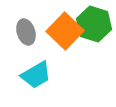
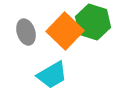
green hexagon: moved 1 px left, 2 px up
cyan trapezoid: moved 16 px right
